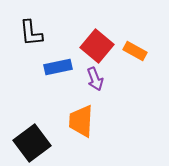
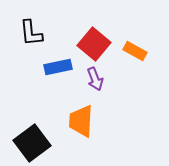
red square: moved 3 px left, 2 px up
